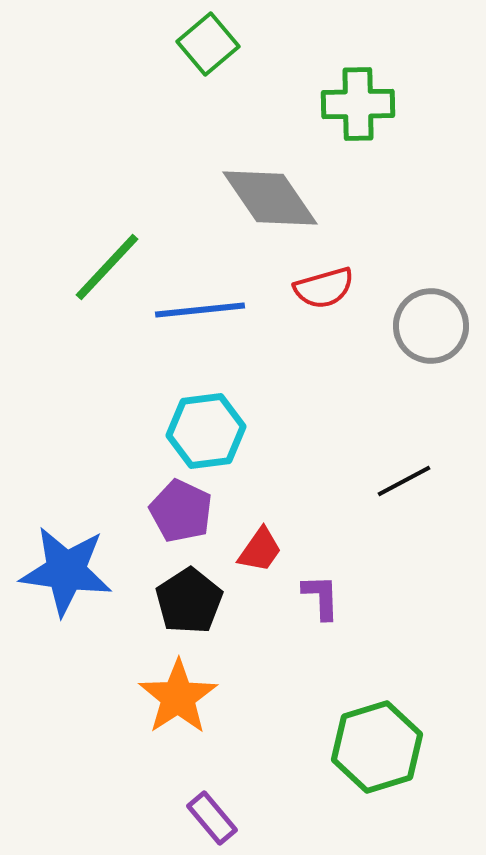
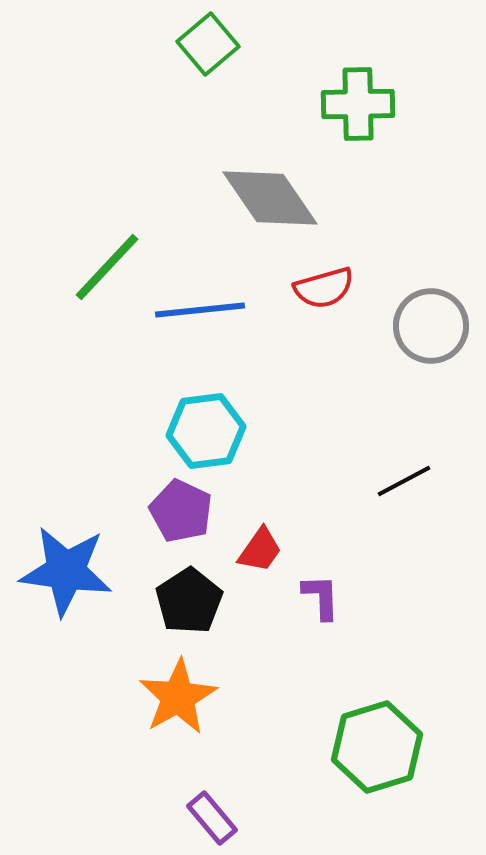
orange star: rotated 4 degrees clockwise
